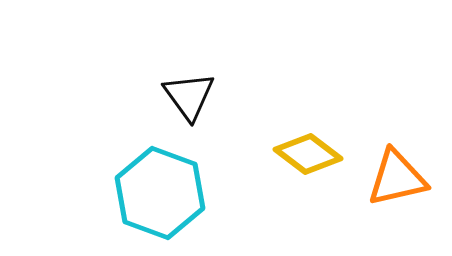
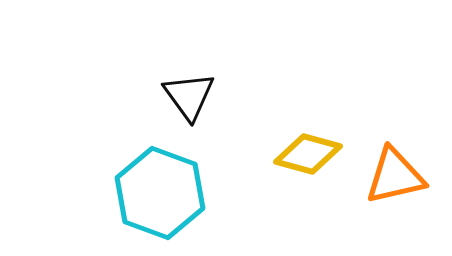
yellow diamond: rotated 22 degrees counterclockwise
orange triangle: moved 2 px left, 2 px up
